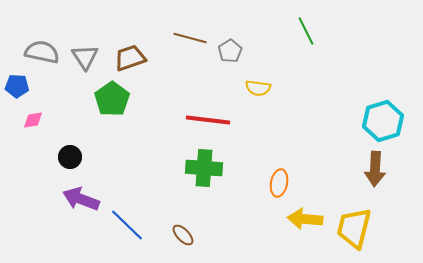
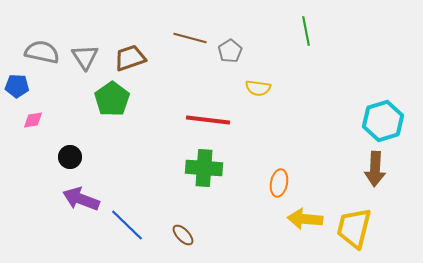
green line: rotated 16 degrees clockwise
